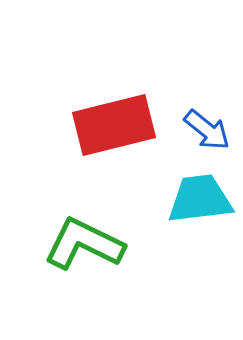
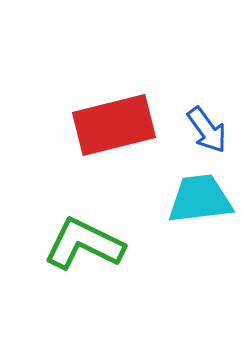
blue arrow: rotated 15 degrees clockwise
